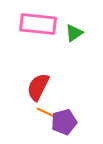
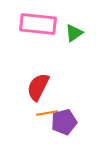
orange line: rotated 35 degrees counterclockwise
